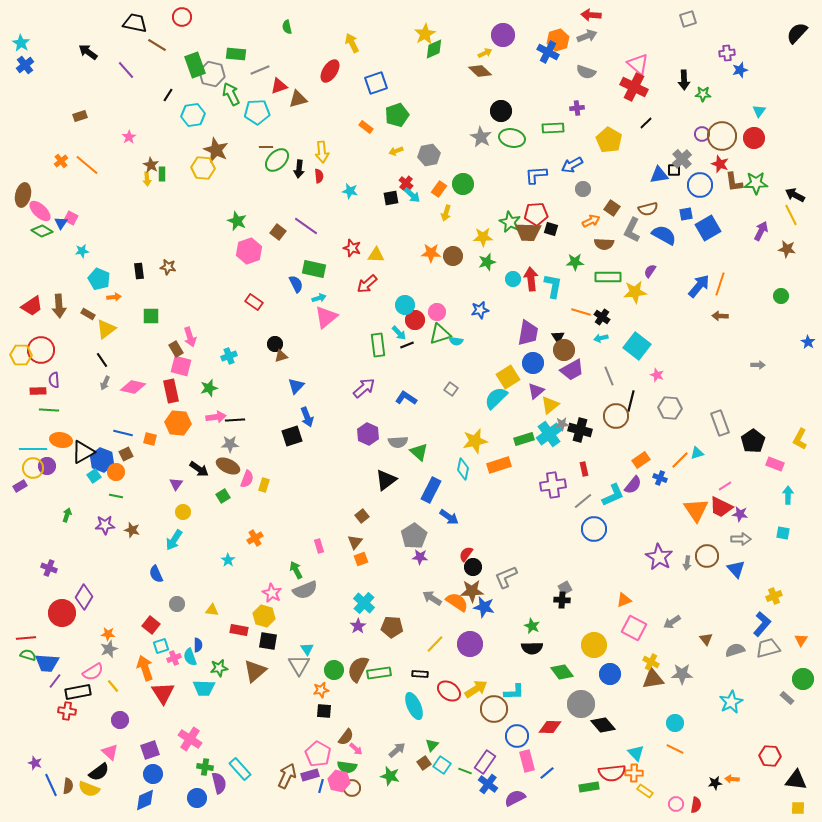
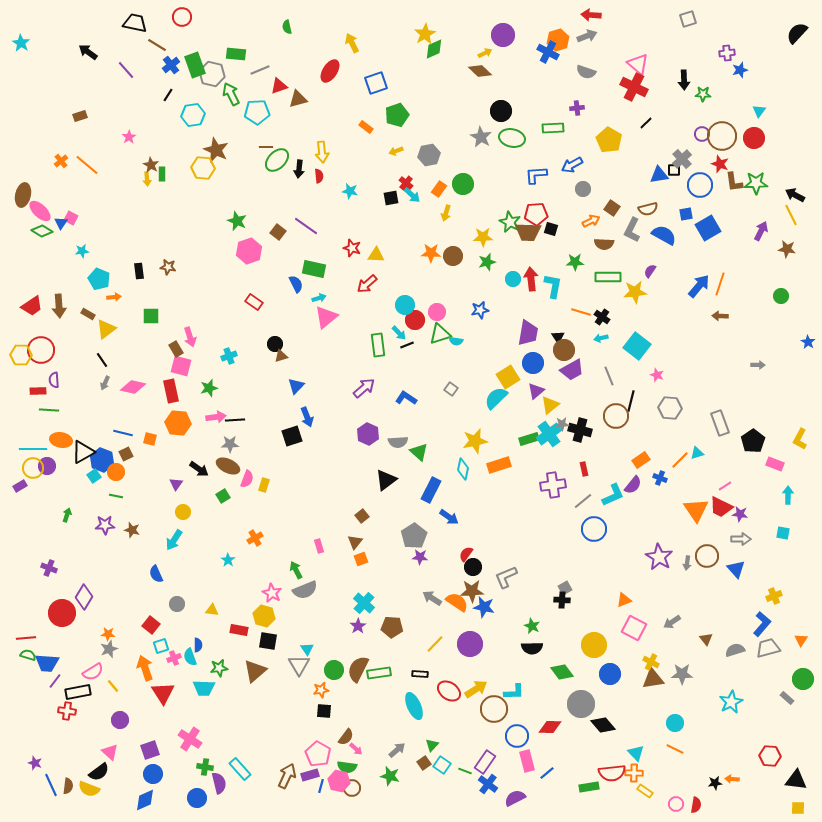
blue cross at (25, 65): moved 146 px right
green rectangle at (524, 439): moved 5 px right
